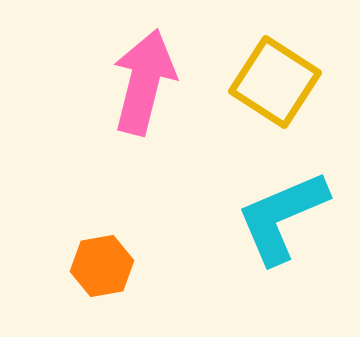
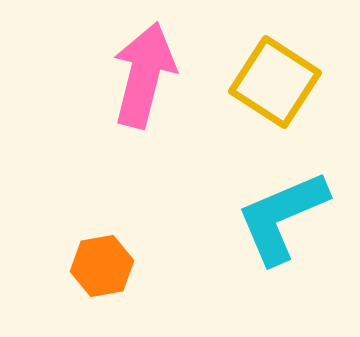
pink arrow: moved 7 px up
